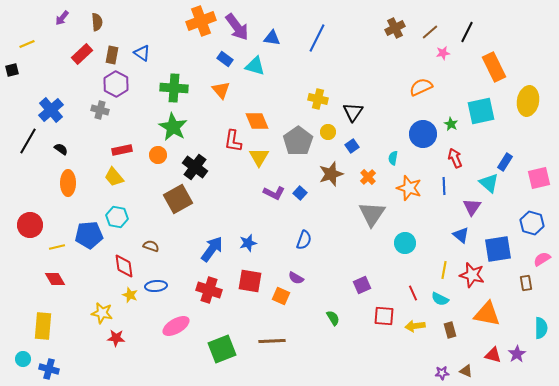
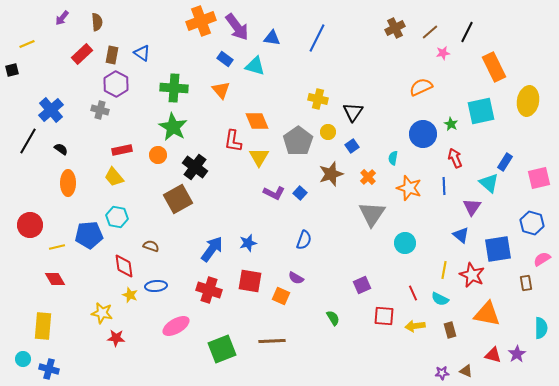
red star at (472, 275): rotated 10 degrees clockwise
